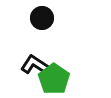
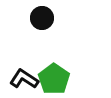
black L-shape: moved 11 px left, 14 px down
